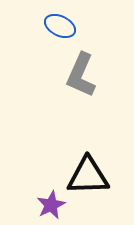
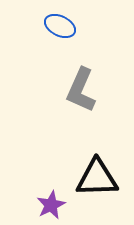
gray L-shape: moved 15 px down
black triangle: moved 9 px right, 2 px down
